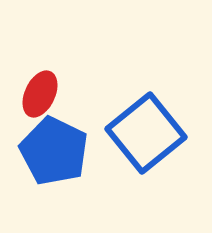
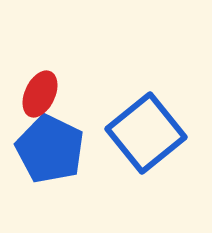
blue pentagon: moved 4 px left, 2 px up
